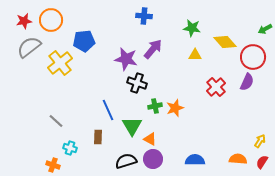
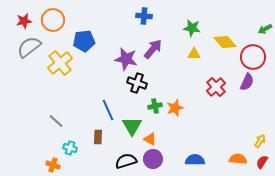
orange circle: moved 2 px right
yellow triangle: moved 1 px left, 1 px up
